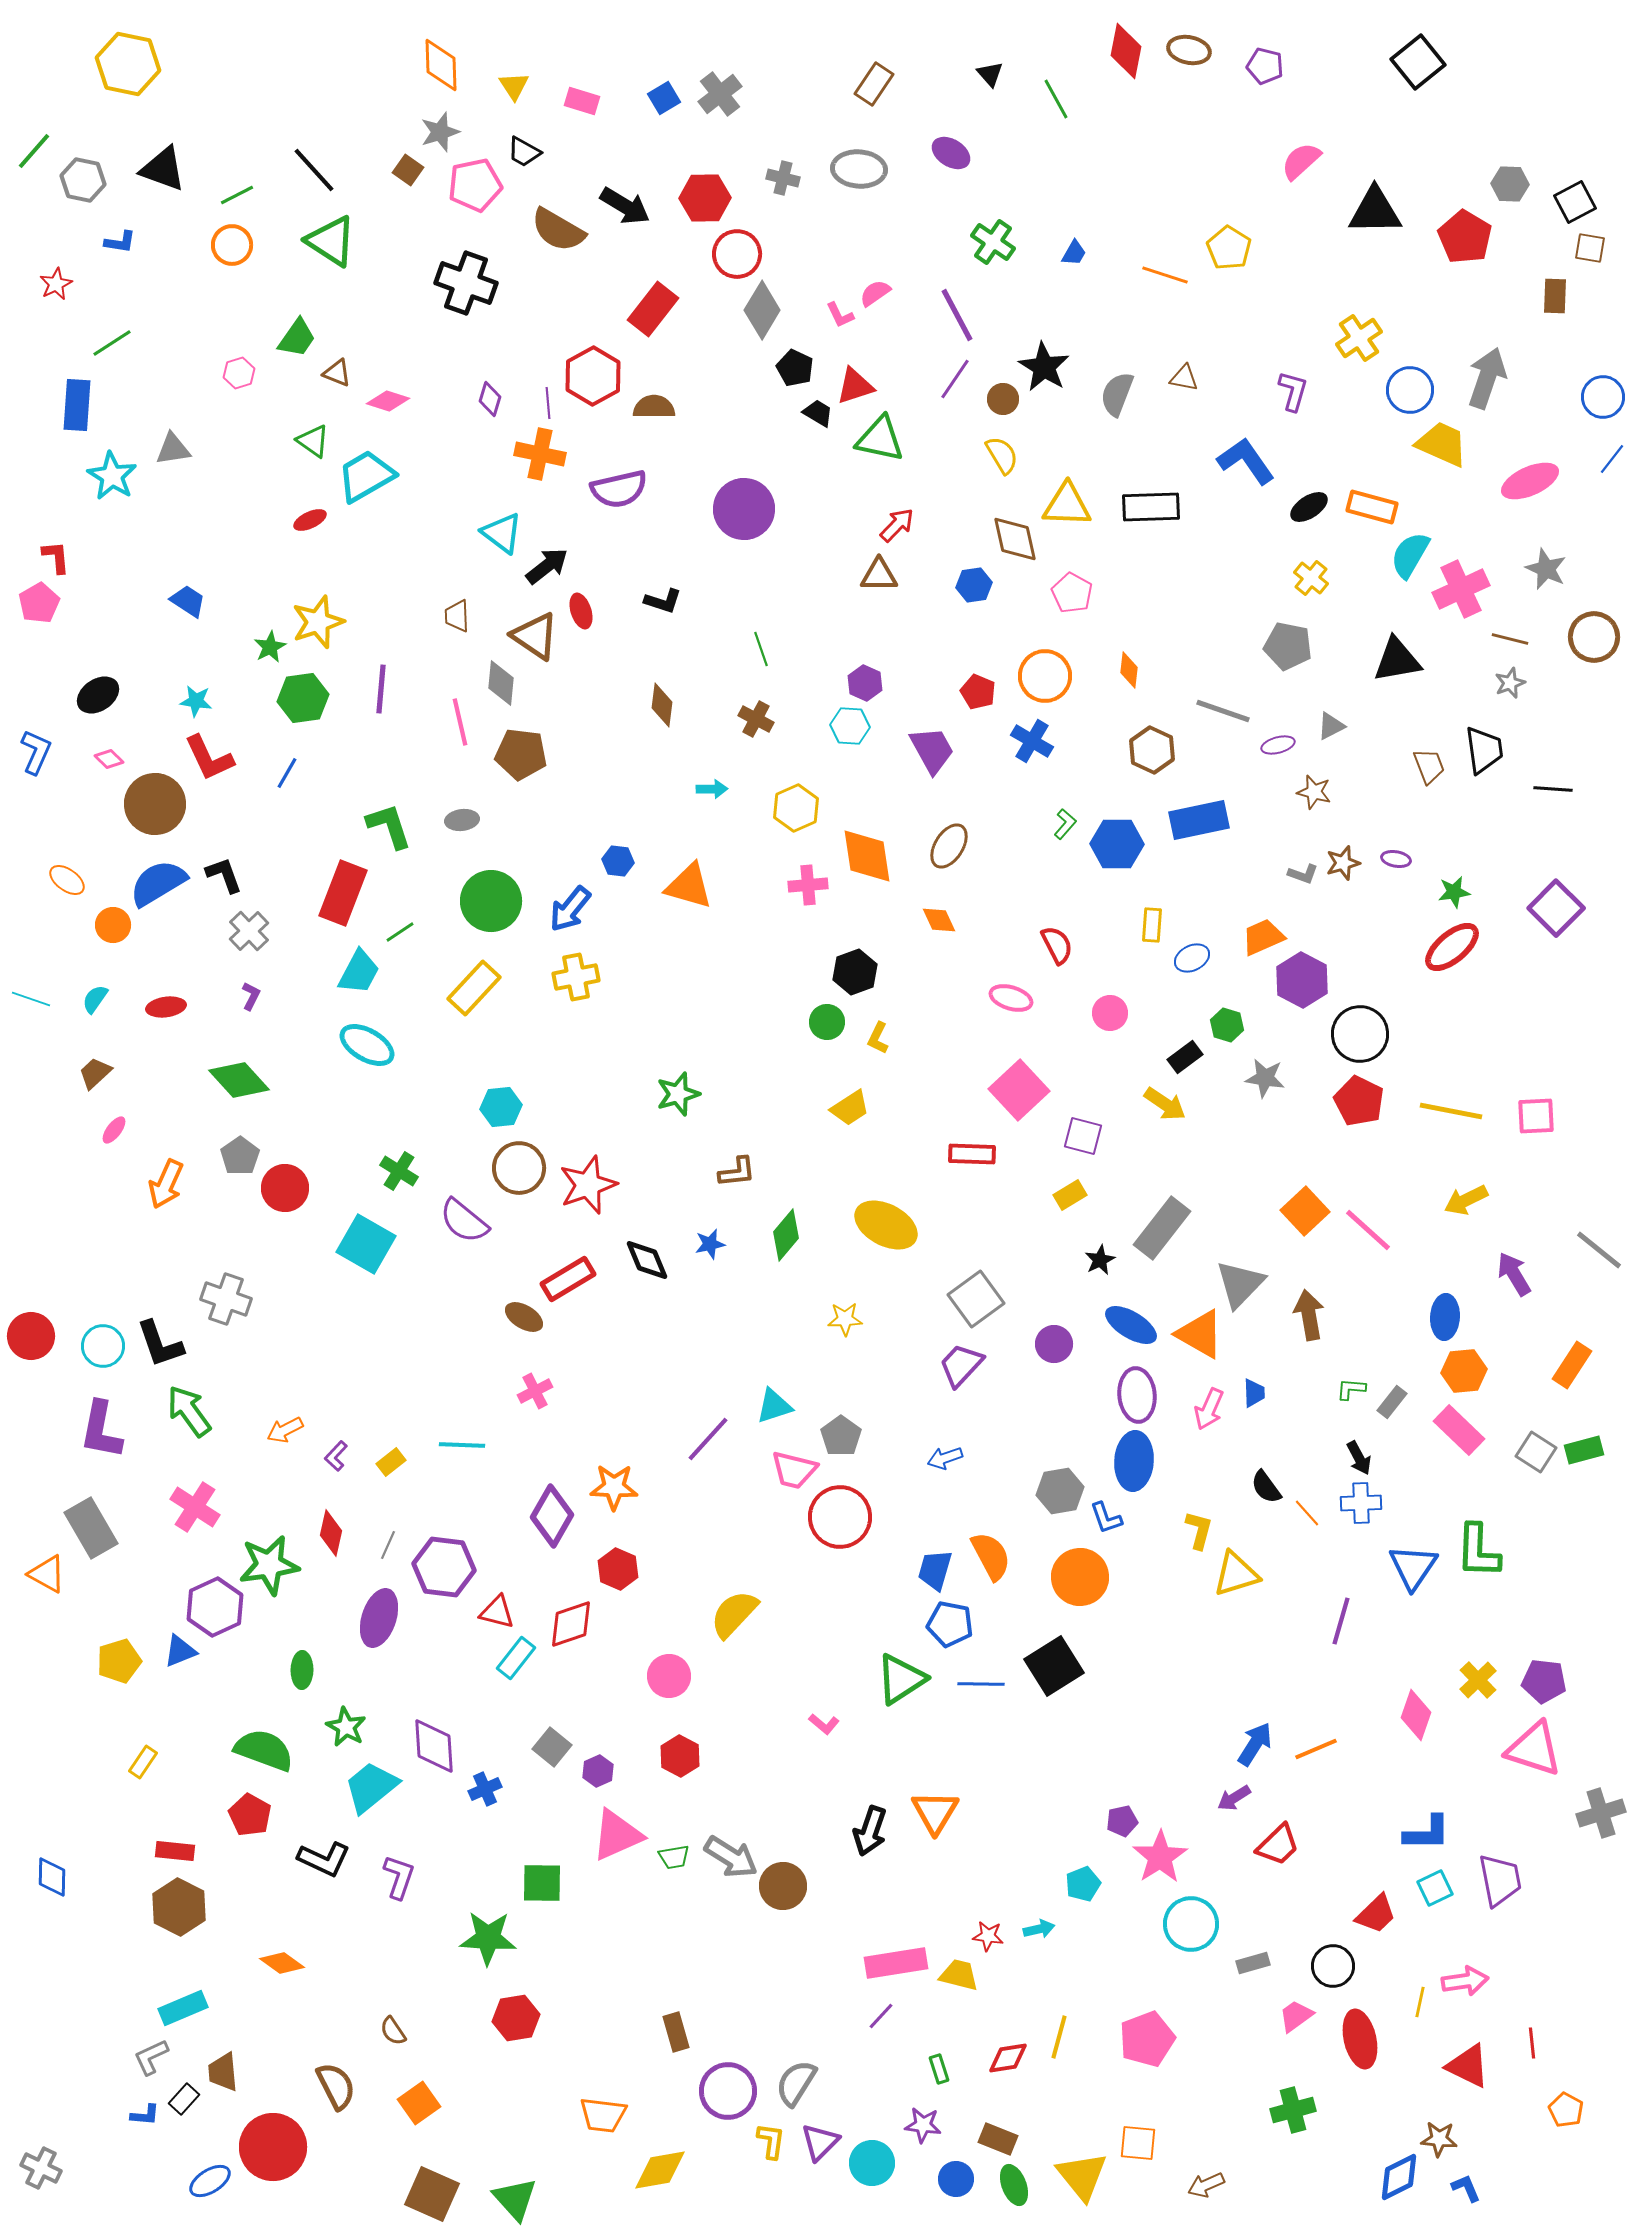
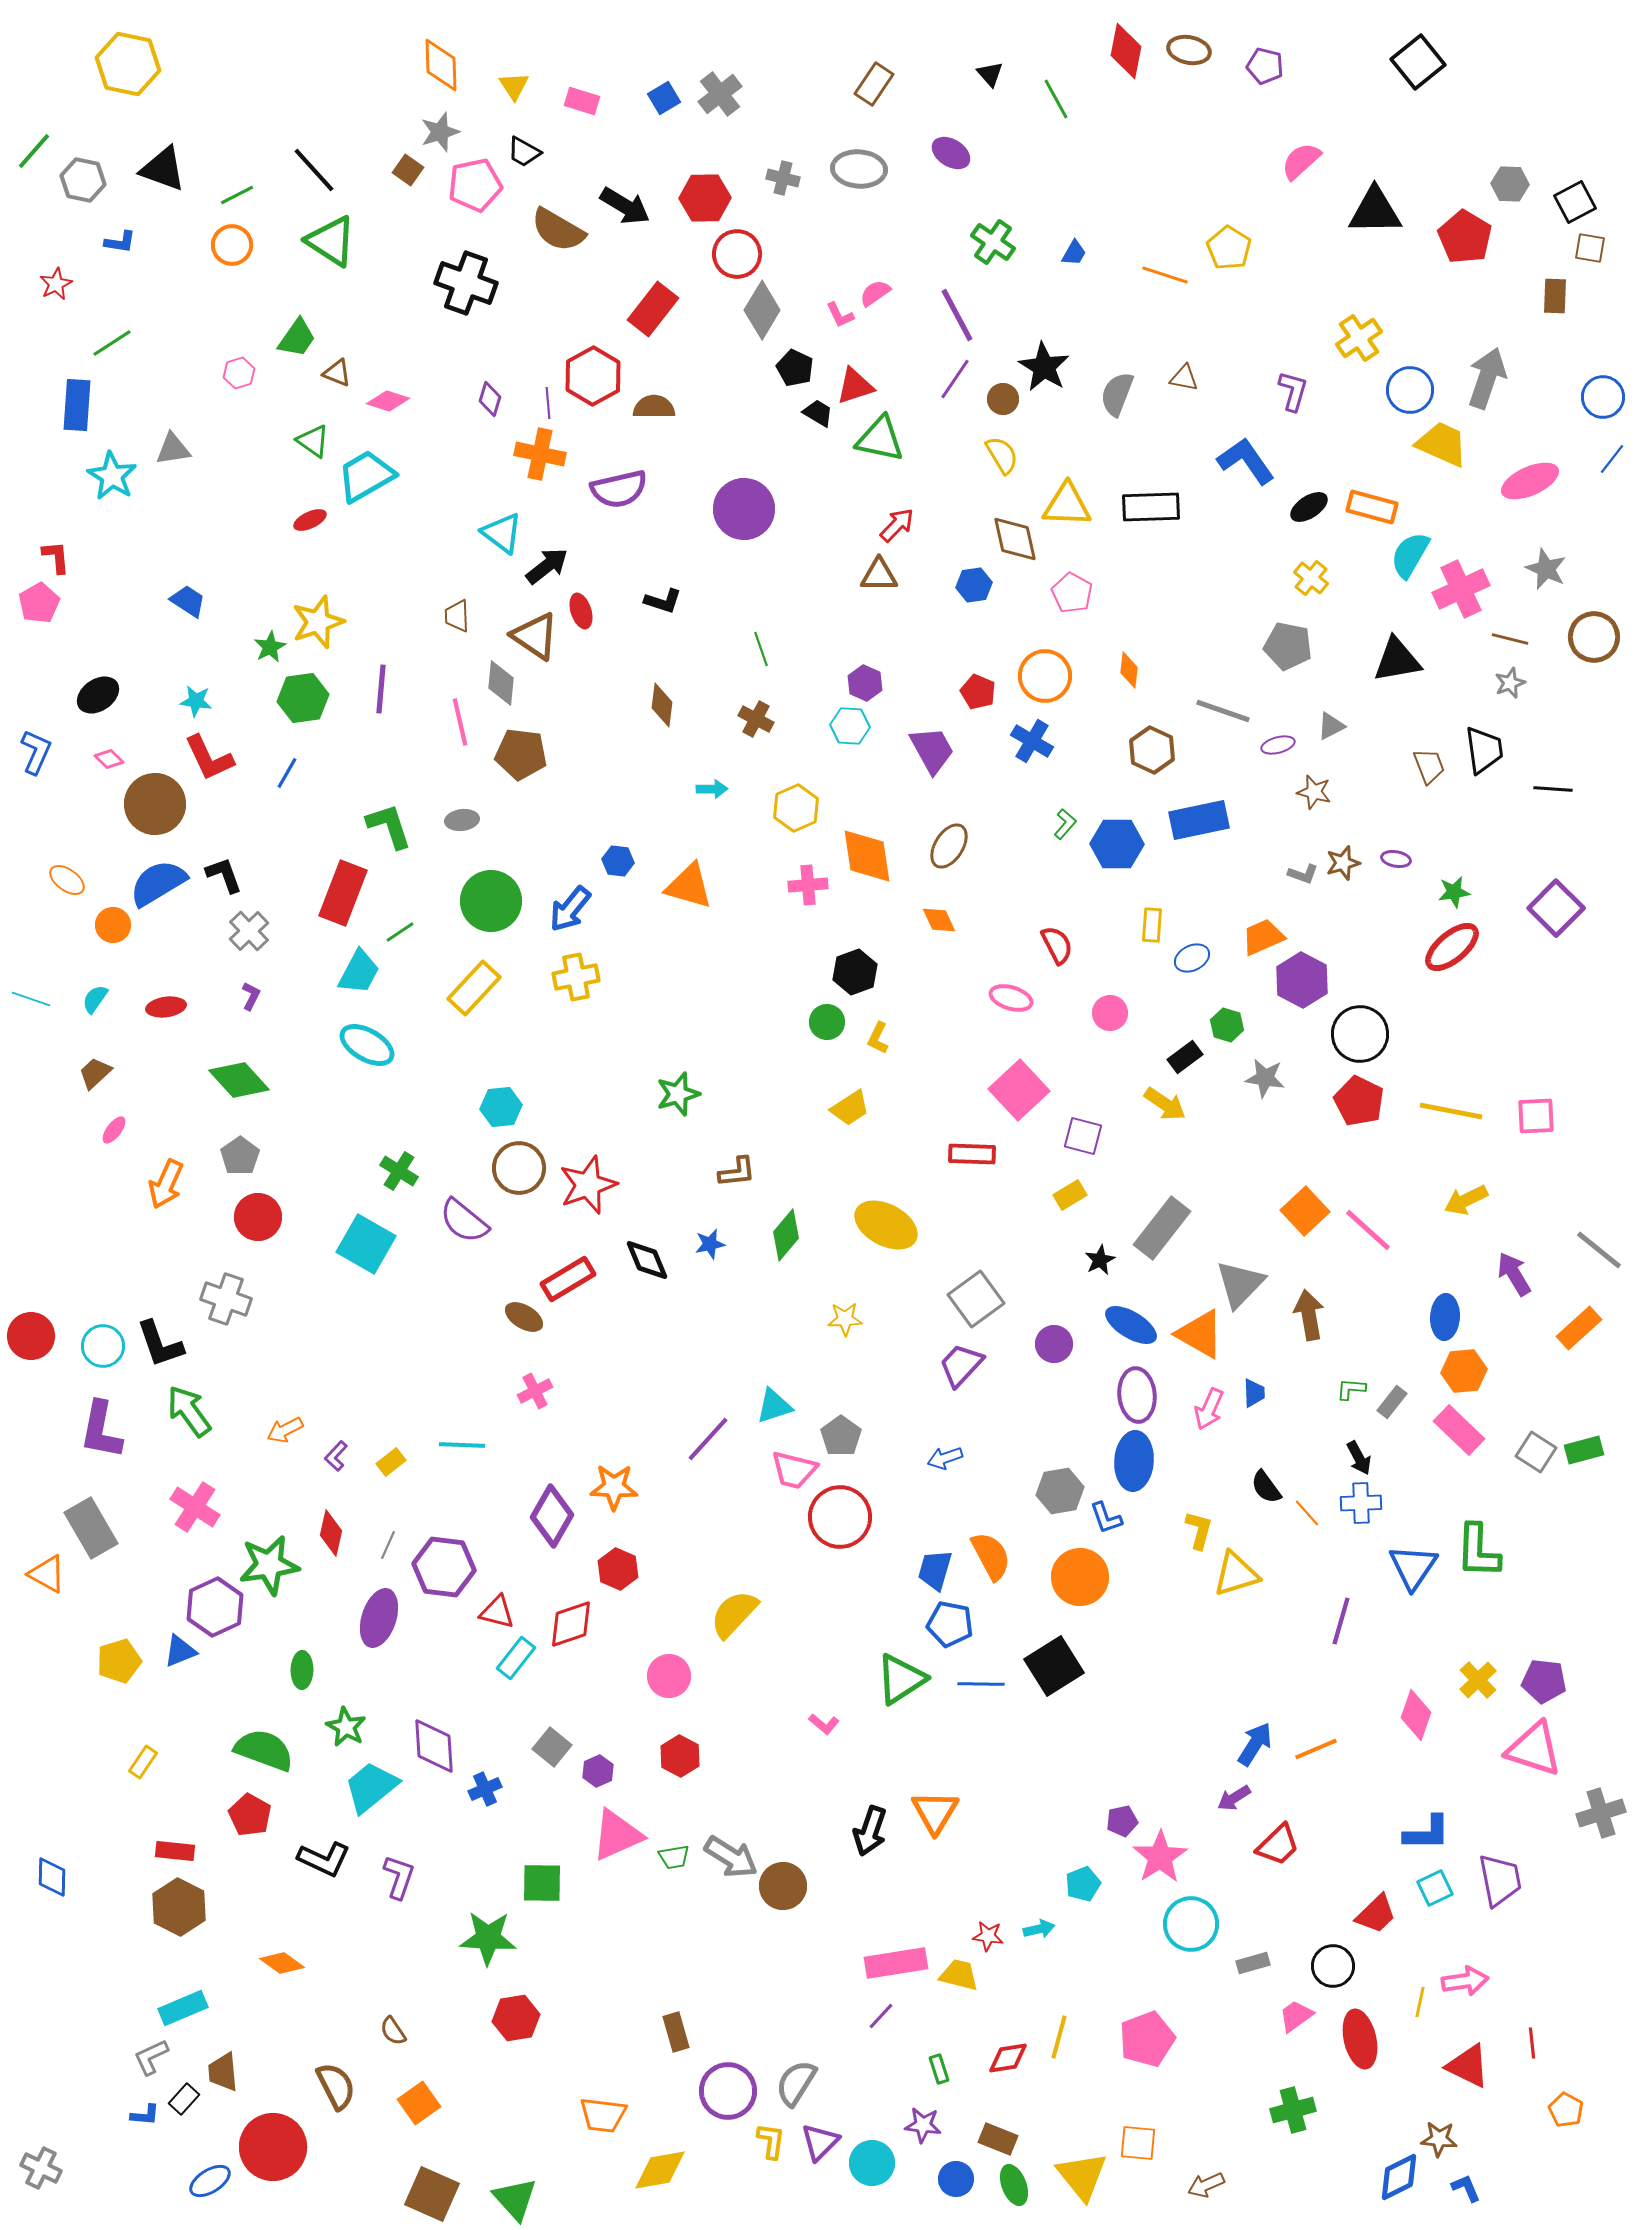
red circle at (285, 1188): moved 27 px left, 29 px down
orange rectangle at (1572, 1365): moved 7 px right, 37 px up; rotated 15 degrees clockwise
